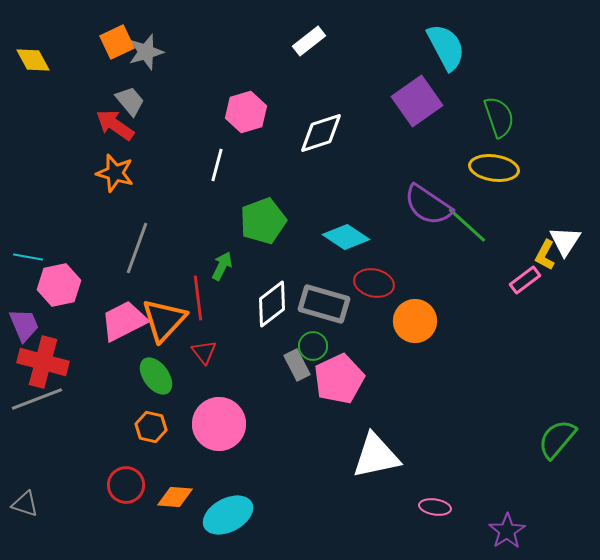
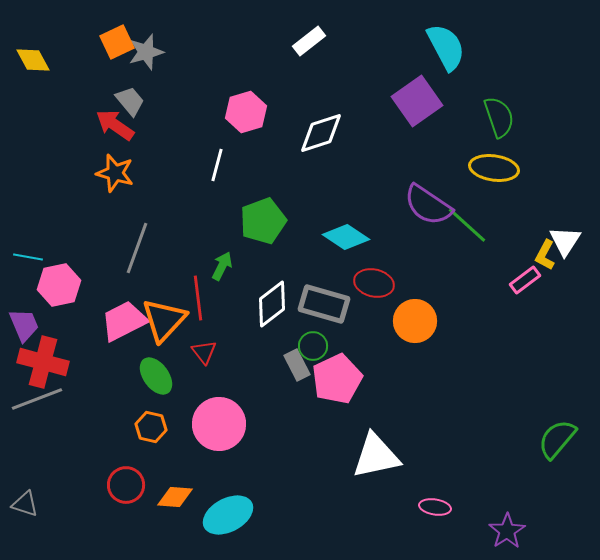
pink pentagon at (339, 379): moved 2 px left
